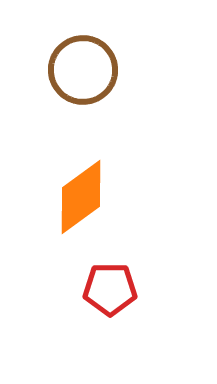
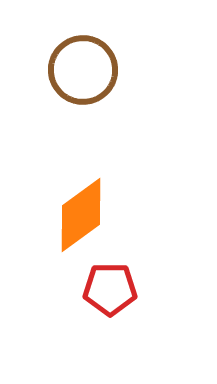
orange diamond: moved 18 px down
